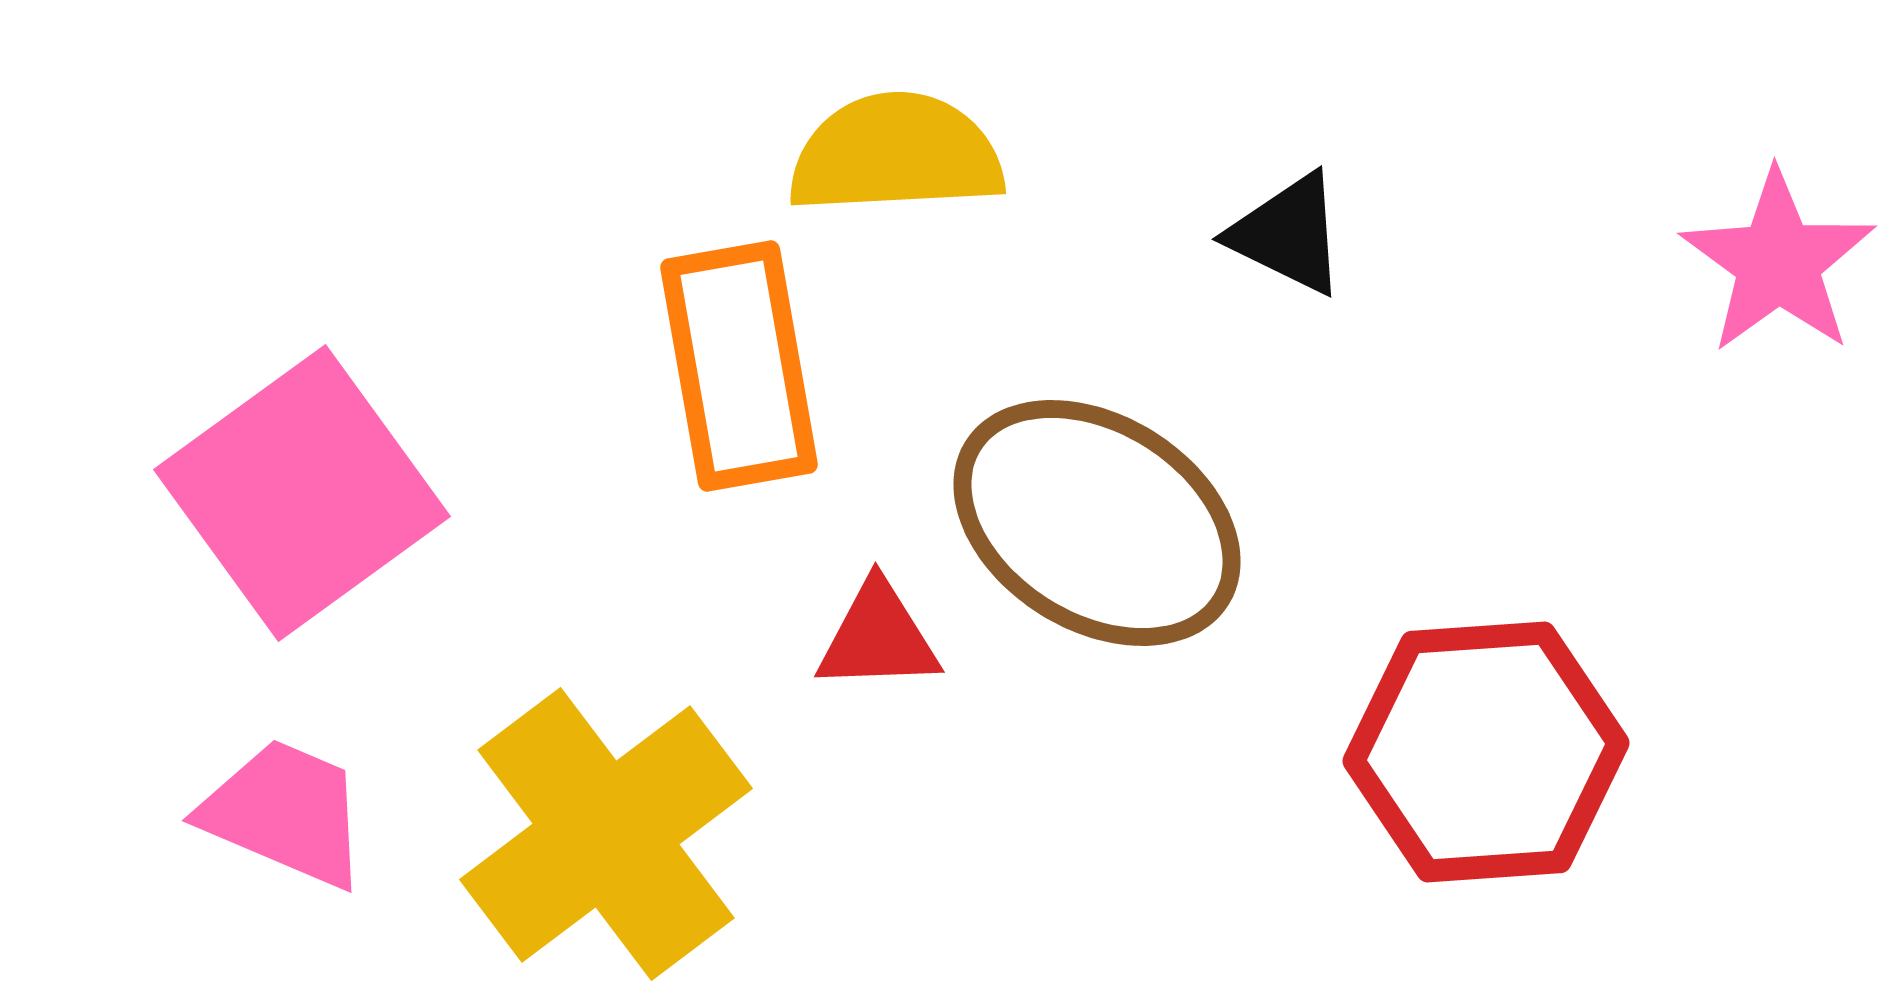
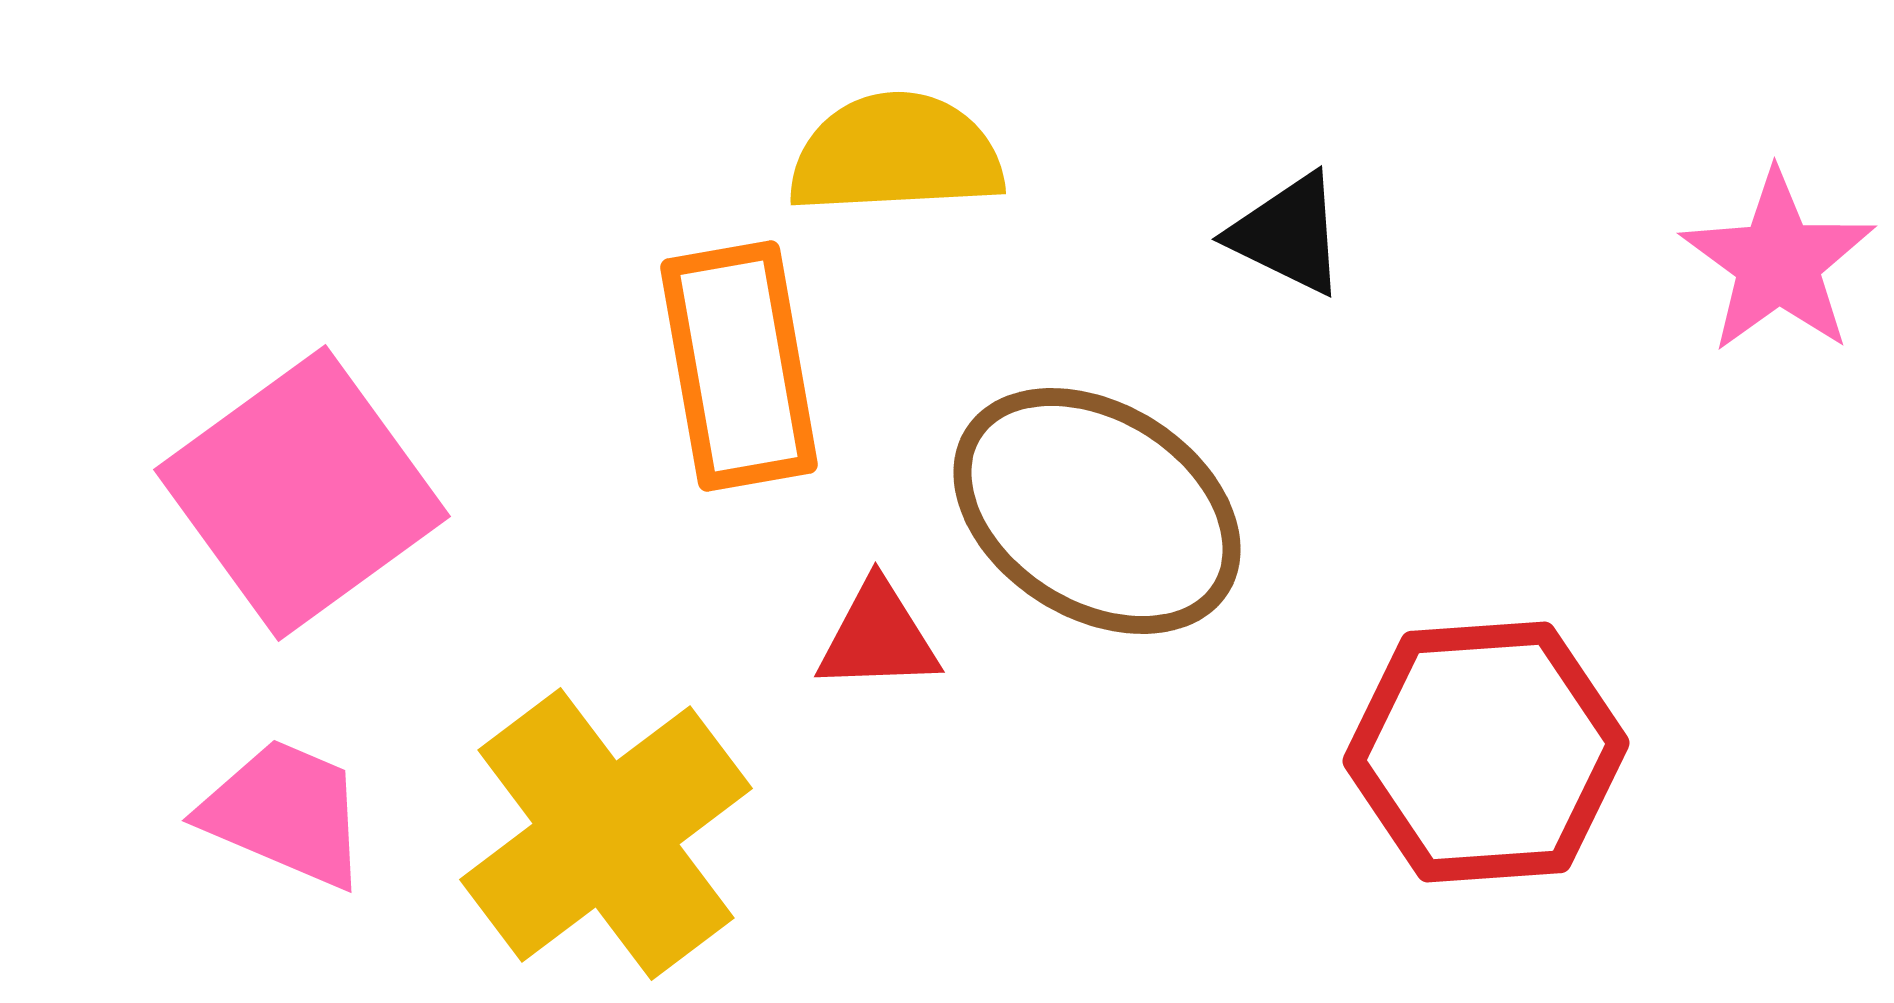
brown ellipse: moved 12 px up
